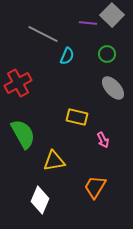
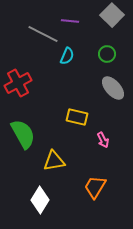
purple line: moved 18 px left, 2 px up
white diamond: rotated 8 degrees clockwise
